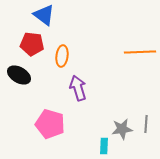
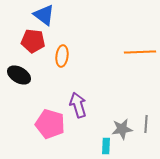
red pentagon: moved 1 px right, 3 px up
purple arrow: moved 17 px down
cyan rectangle: moved 2 px right
